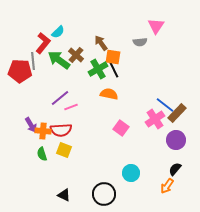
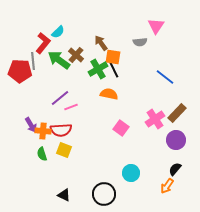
blue line: moved 28 px up
